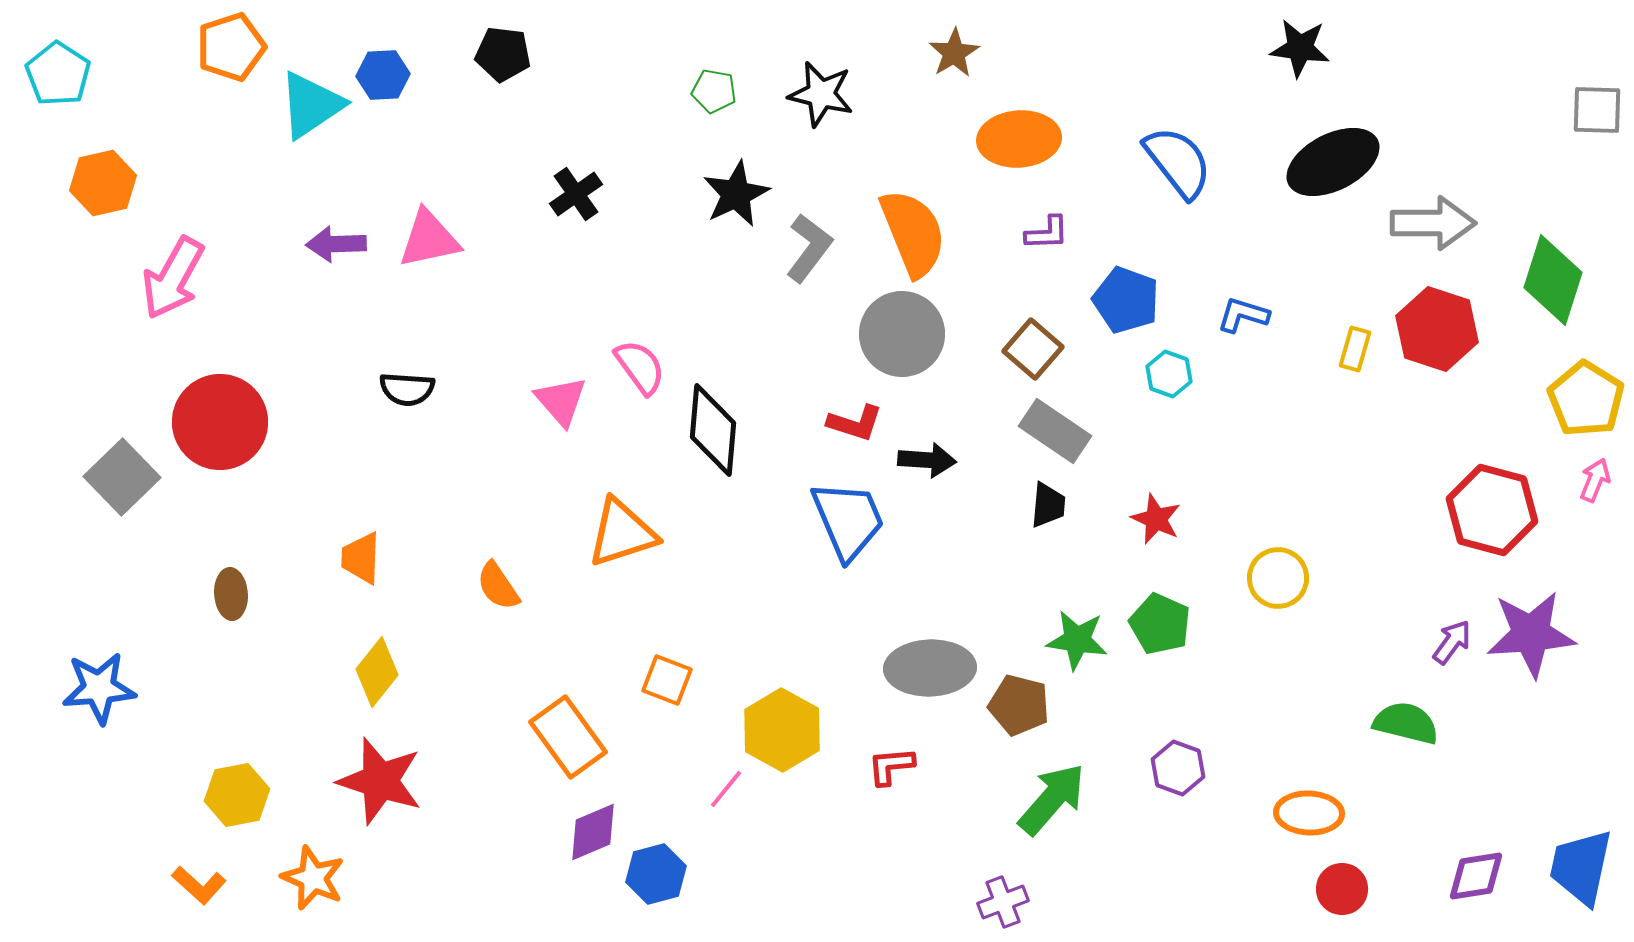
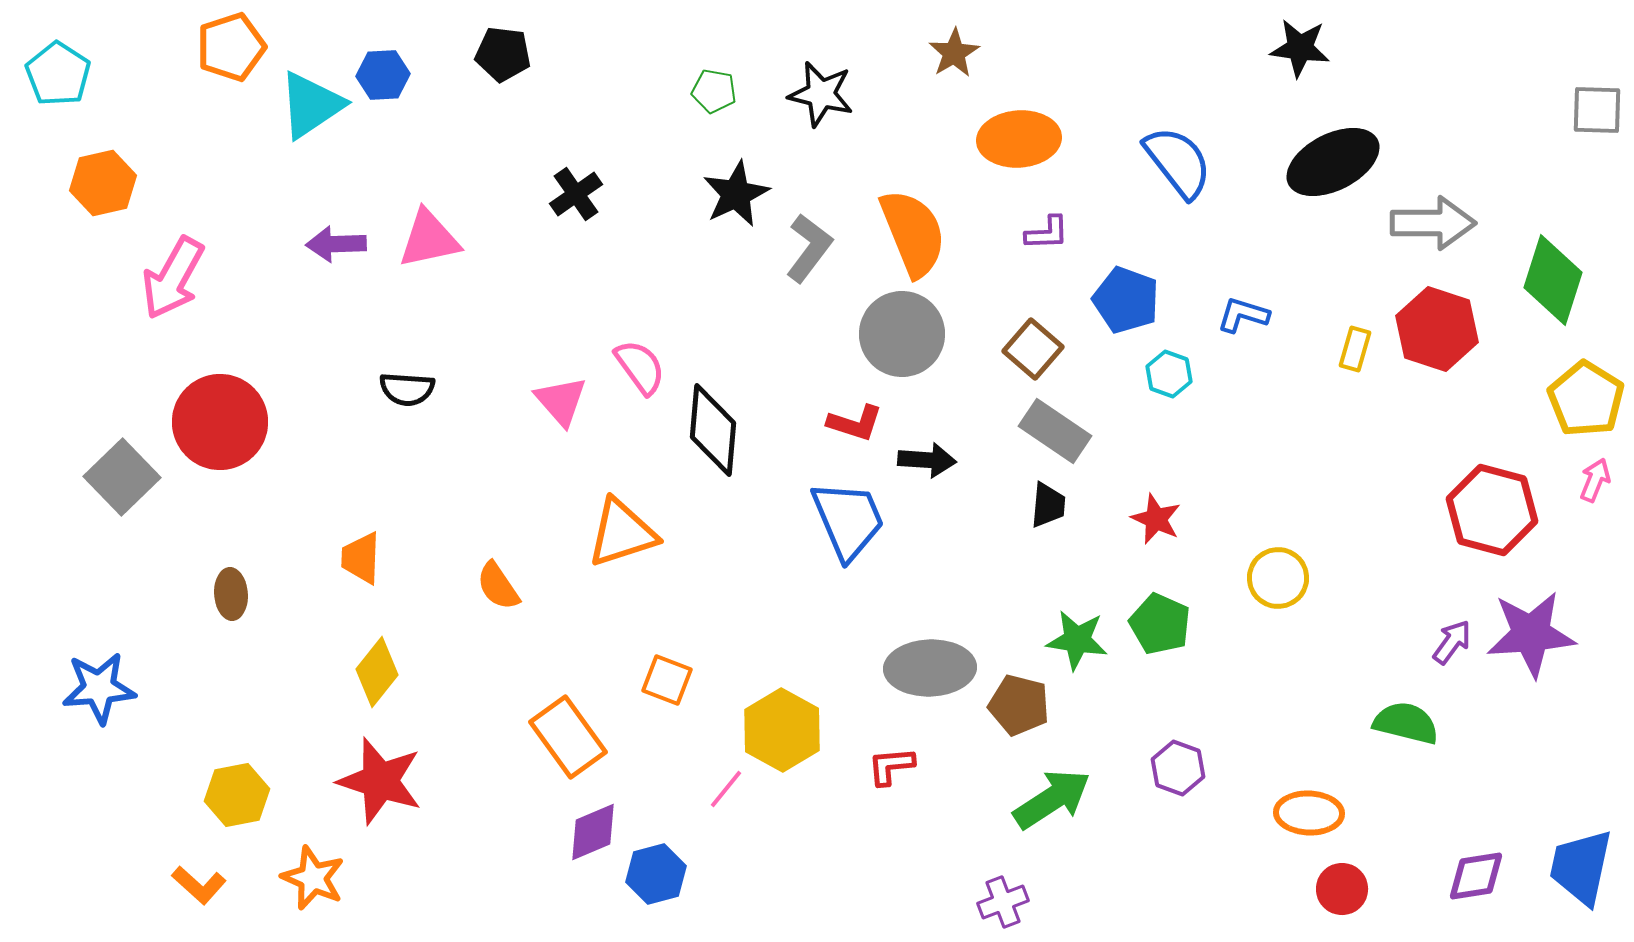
green arrow at (1052, 799): rotated 16 degrees clockwise
